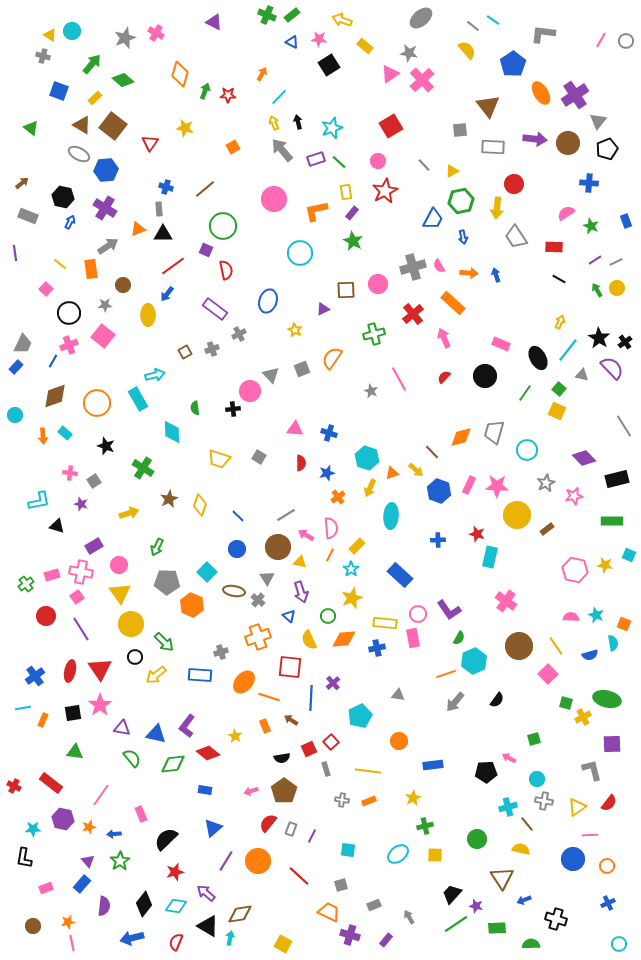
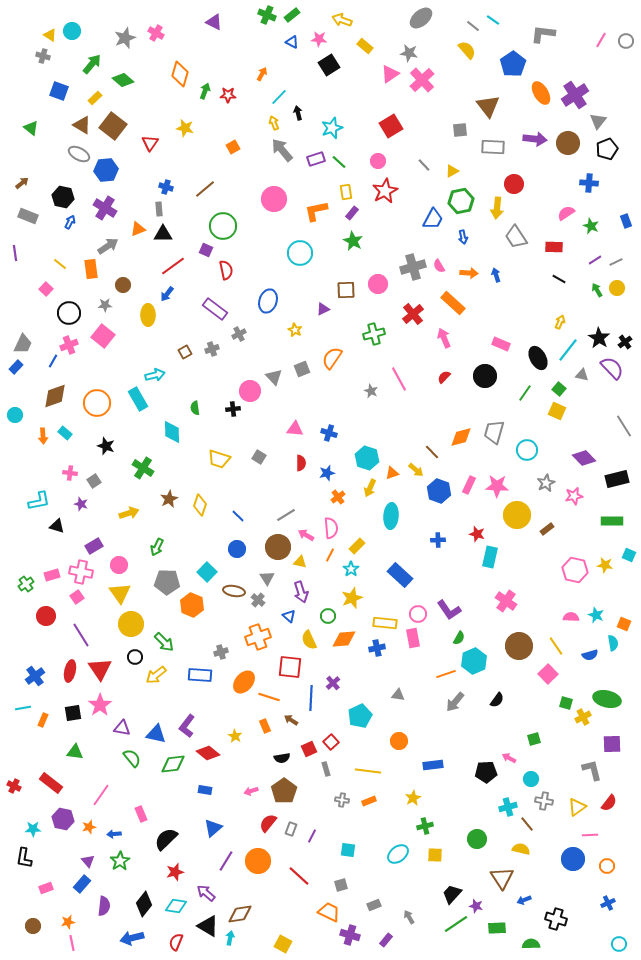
black arrow at (298, 122): moved 9 px up
gray triangle at (271, 375): moved 3 px right, 2 px down
purple line at (81, 629): moved 6 px down
cyan circle at (537, 779): moved 6 px left
